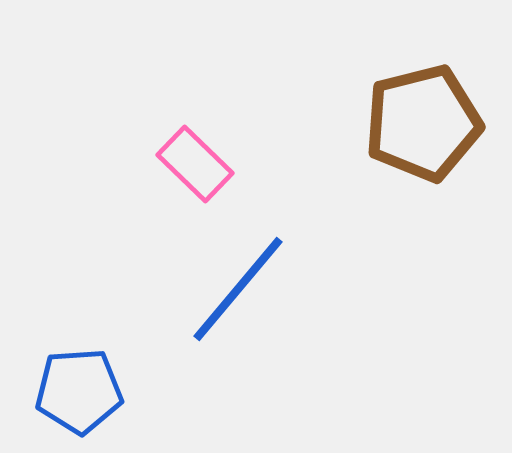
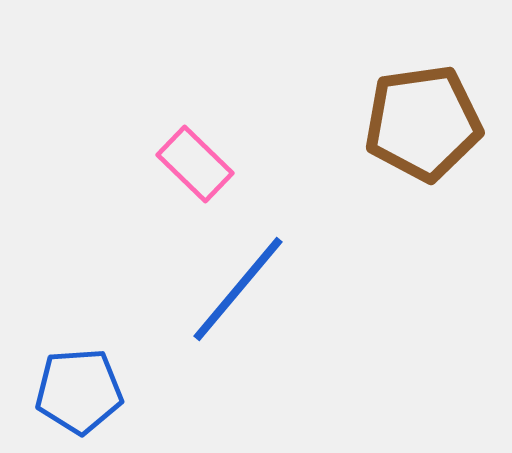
brown pentagon: rotated 6 degrees clockwise
